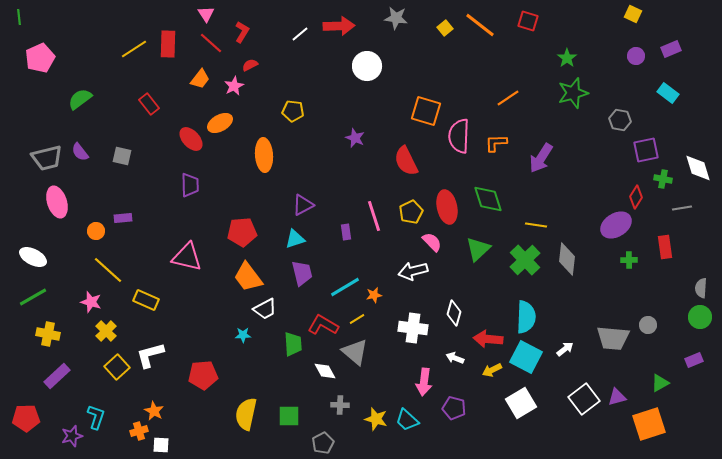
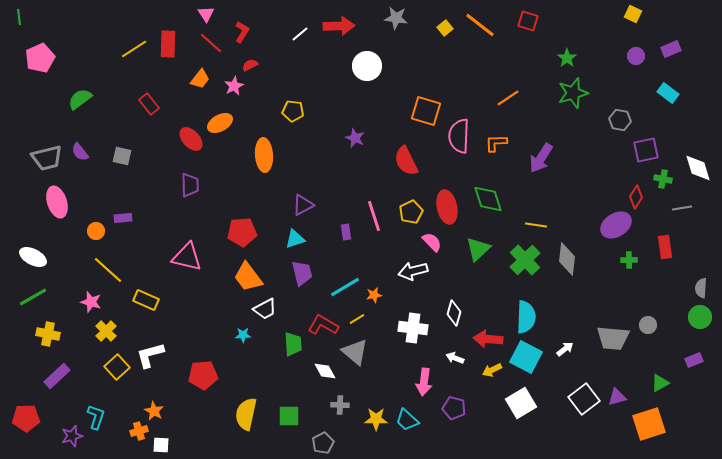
yellow star at (376, 419): rotated 15 degrees counterclockwise
